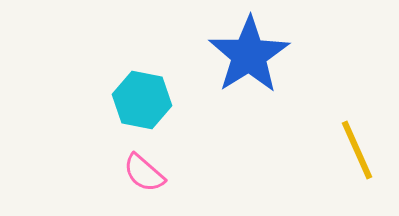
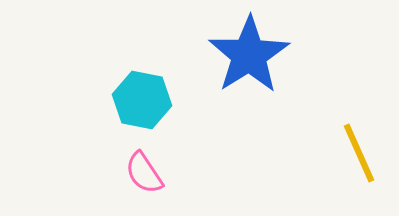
yellow line: moved 2 px right, 3 px down
pink semicircle: rotated 15 degrees clockwise
